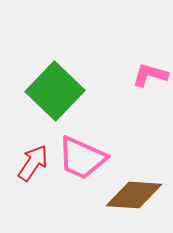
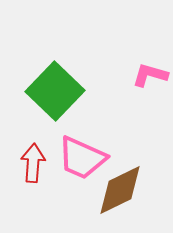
red arrow: rotated 30 degrees counterclockwise
brown diamond: moved 14 px left, 5 px up; rotated 30 degrees counterclockwise
